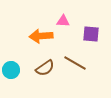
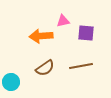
pink triangle: rotated 16 degrees counterclockwise
purple square: moved 5 px left, 1 px up
brown line: moved 6 px right, 3 px down; rotated 40 degrees counterclockwise
cyan circle: moved 12 px down
